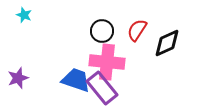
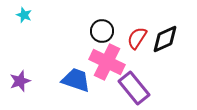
red semicircle: moved 8 px down
black diamond: moved 2 px left, 4 px up
pink cross: rotated 20 degrees clockwise
purple star: moved 2 px right, 3 px down
purple rectangle: moved 32 px right
